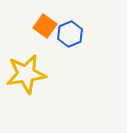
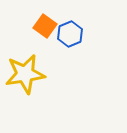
yellow star: moved 1 px left
